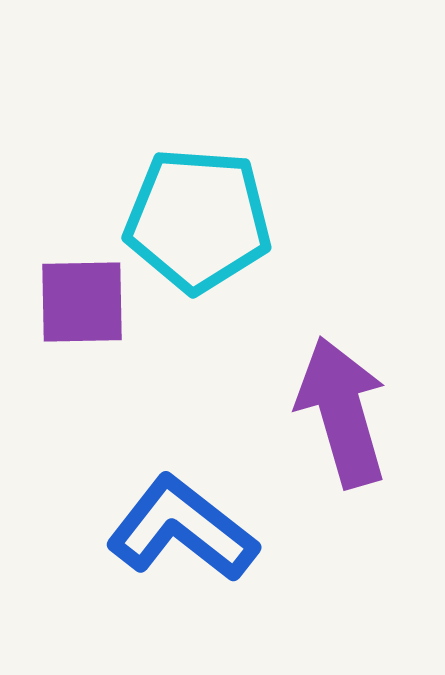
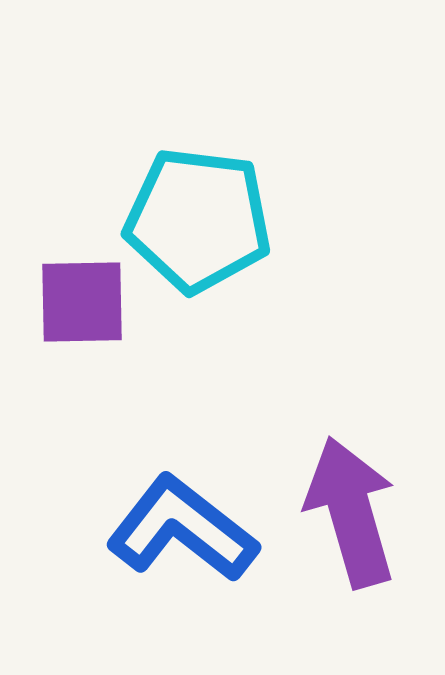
cyan pentagon: rotated 3 degrees clockwise
purple arrow: moved 9 px right, 100 px down
